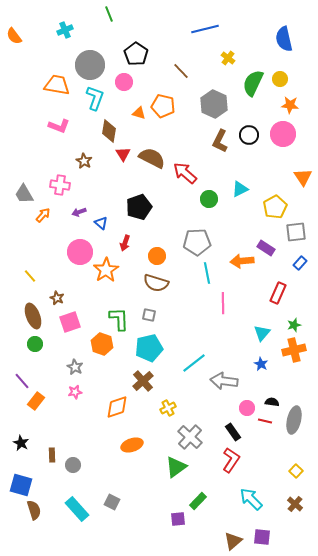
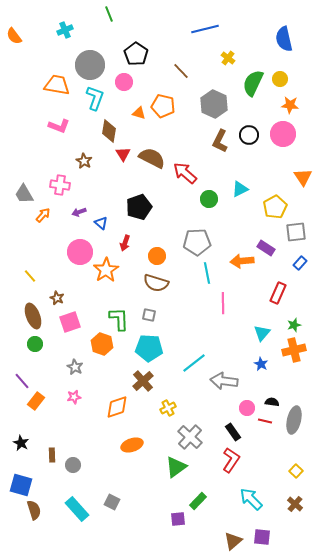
cyan pentagon at (149, 348): rotated 16 degrees clockwise
pink star at (75, 392): moved 1 px left, 5 px down
